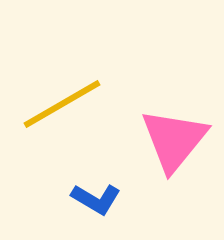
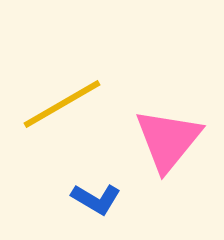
pink triangle: moved 6 px left
